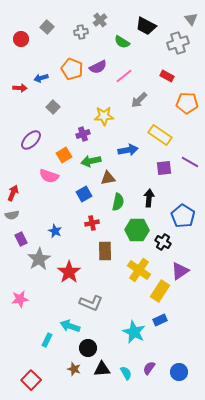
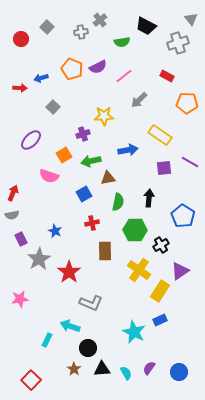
green semicircle at (122, 42): rotated 42 degrees counterclockwise
green hexagon at (137, 230): moved 2 px left
black cross at (163, 242): moved 2 px left, 3 px down; rotated 28 degrees clockwise
brown star at (74, 369): rotated 16 degrees clockwise
